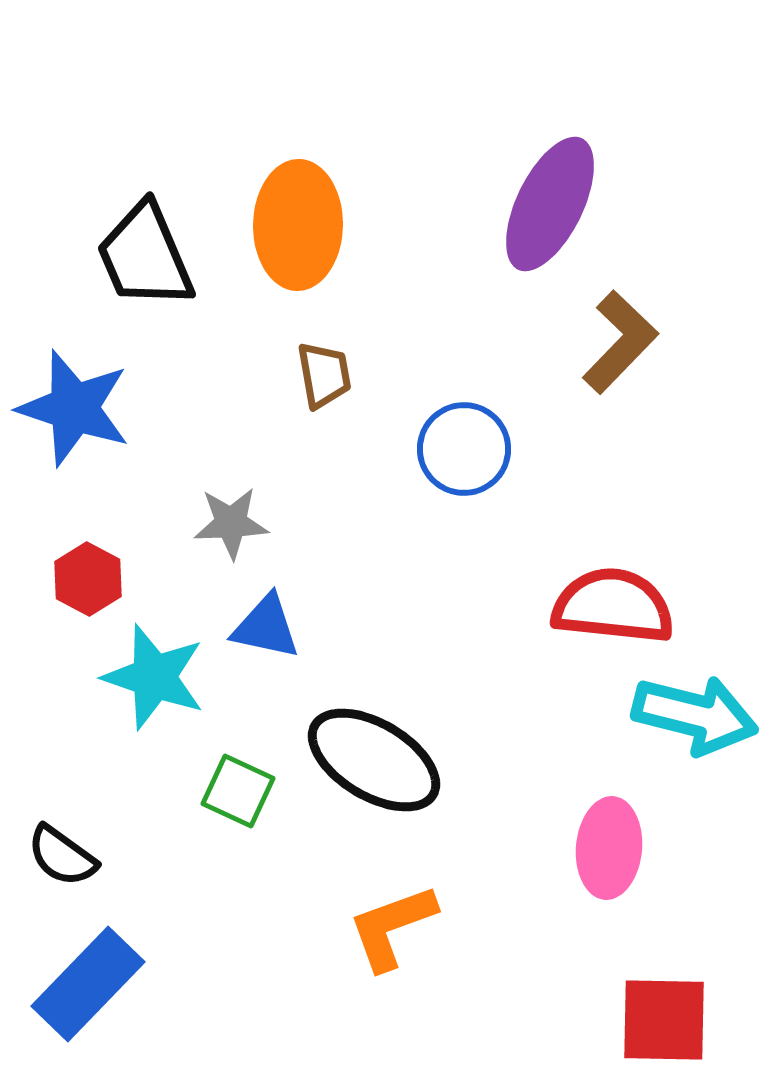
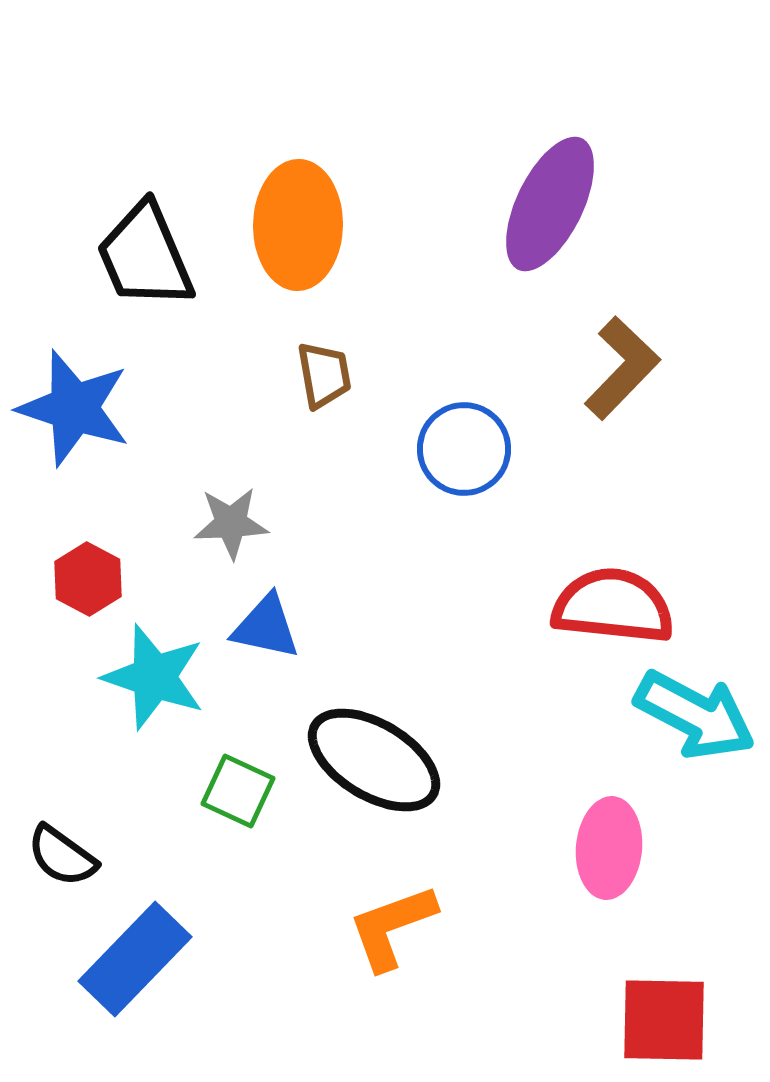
brown L-shape: moved 2 px right, 26 px down
cyan arrow: rotated 14 degrees clockwise
blue rectangle: moved 47 px right, 25 px up
